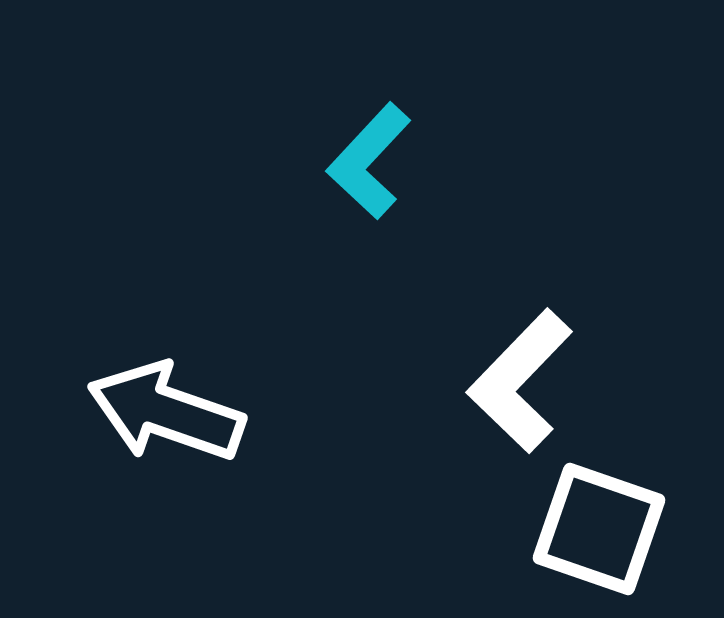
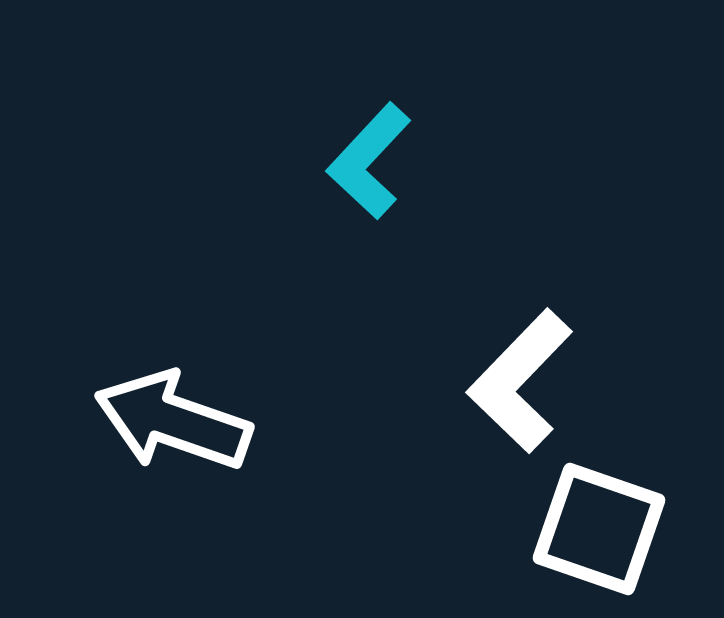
white arrow: moved 7 px right, 9 px down
